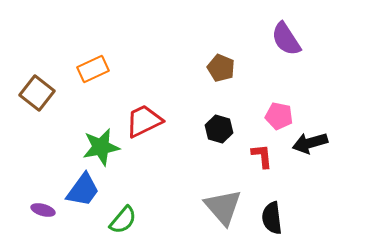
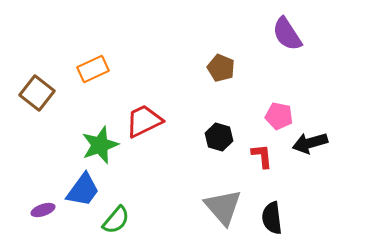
purple semicircle: moved 1 px right, 5 px up
black hexagon: moved 8 px down
green star: moved 1 px left, 2 px up; rotated 9 degrees counterclockwise
purple ellipse: rotated 35 degrees counterclockwise
green semicircle: moved 7 px left
